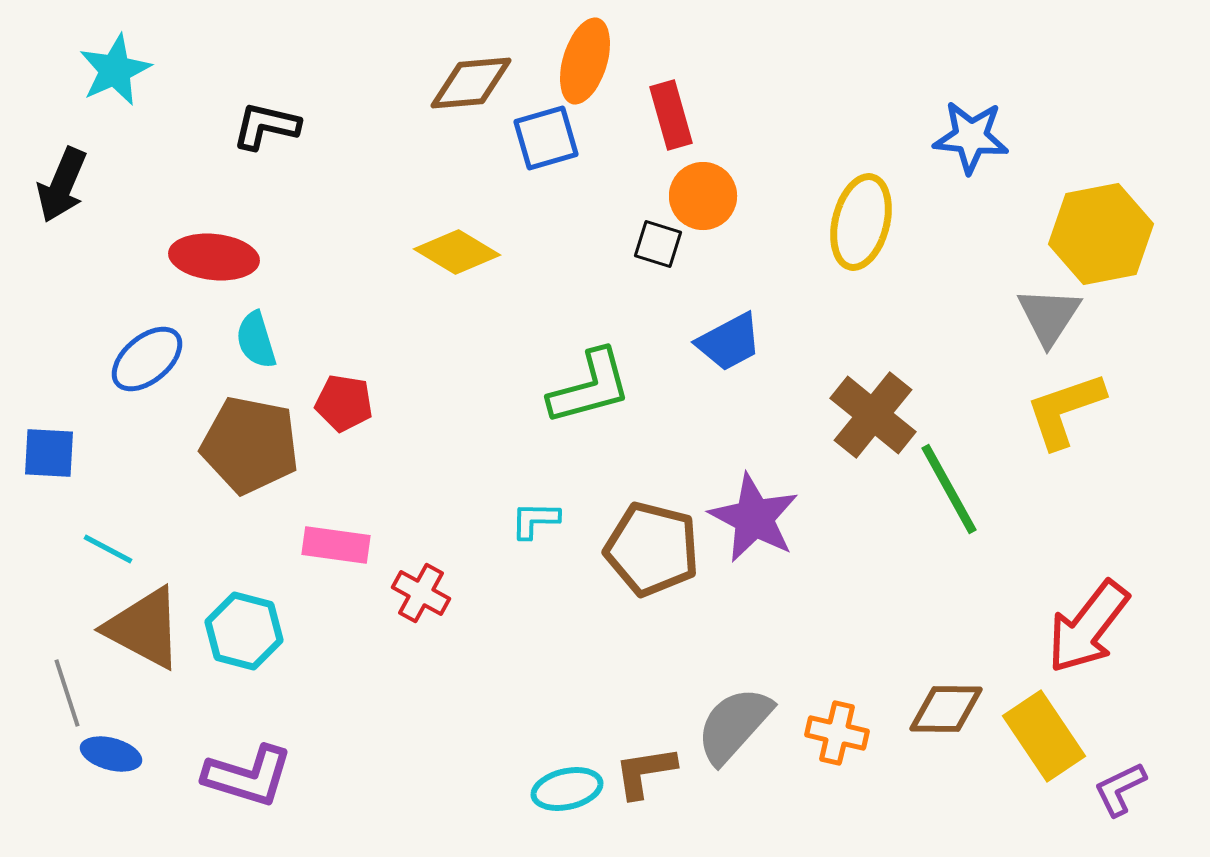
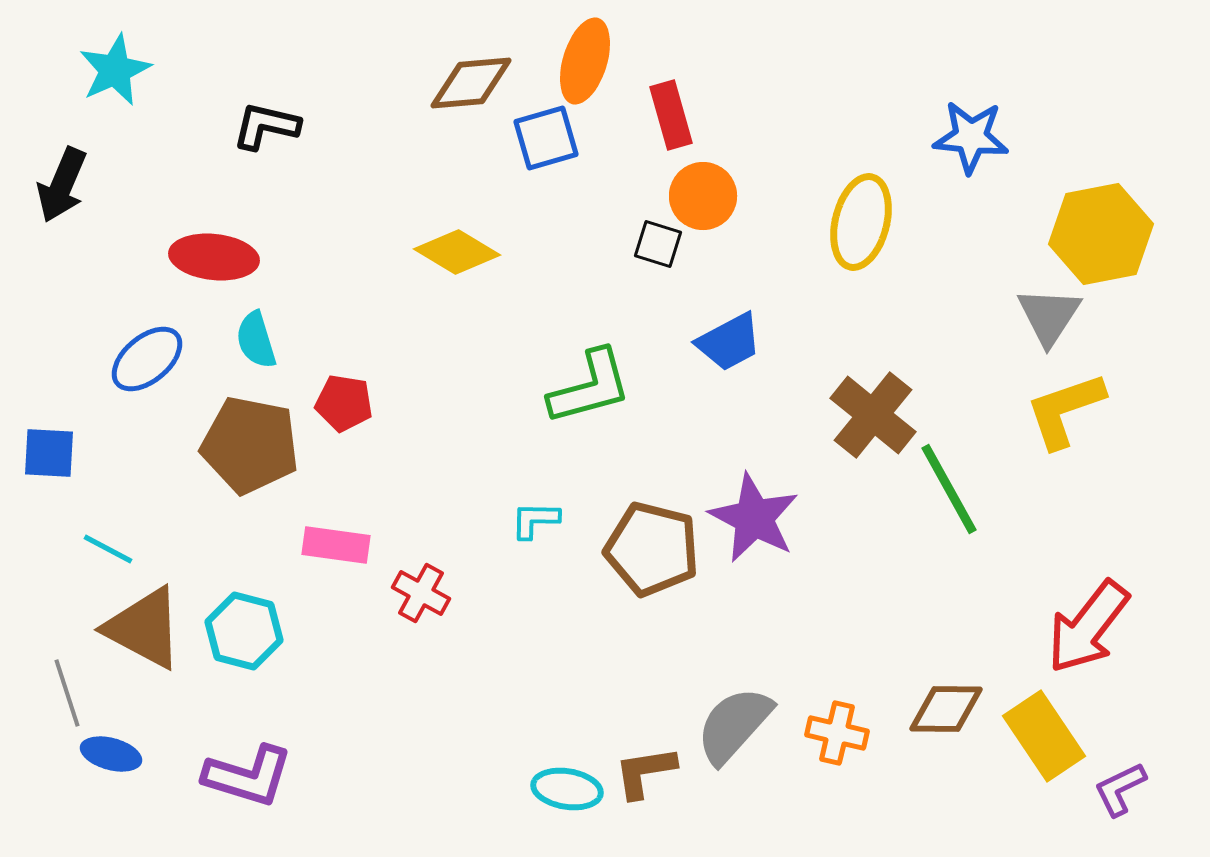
cyan ellipse at (567, 789): rotated 22 degrees clockwise
